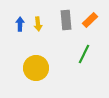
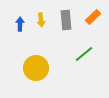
orange rectangle: moved 3 px right, 3 px up
yellow arrow: moved 3 px right, 4 px up
green line: rotated 24 degrees clockwise
